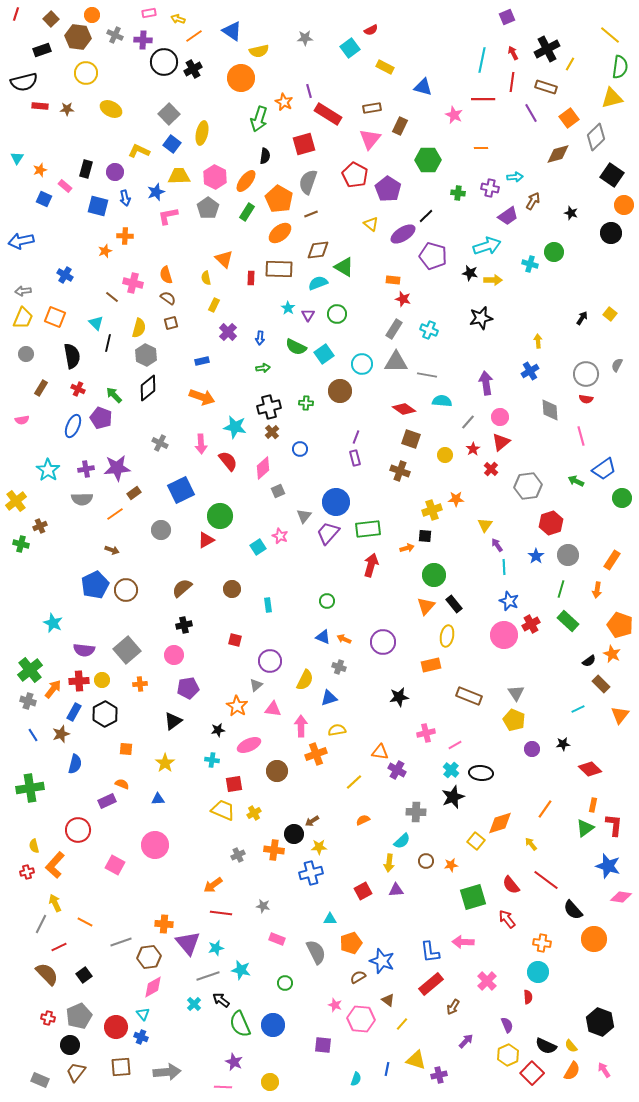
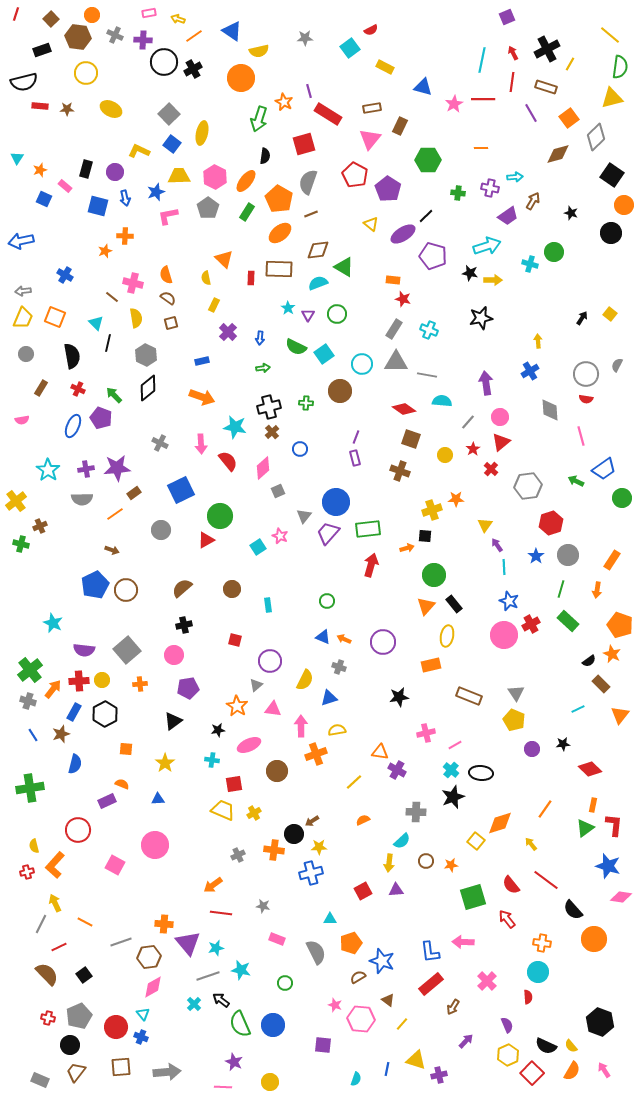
pink star at (454, 115): moved 11 px up; rotated 18 degrees clockwise
yellow semicircle at (139, 328): moved 3 px left, 10 px up; rotated 24 degrees counterclockwise
